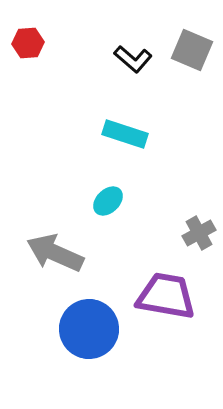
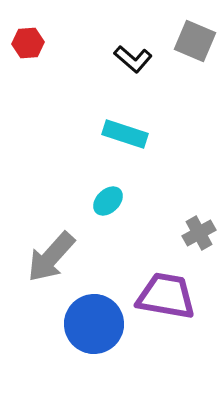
gray square: moved 3 px right, 9 px up
gray arrow: moved 4 px left, 4 px down; rotated 72 degrees counterclockwise
blue circle: moved 5 px right, 5 px up
